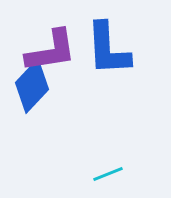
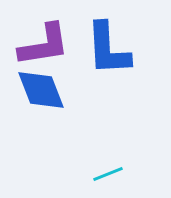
purple L-shape: moved 7 px left, 6 px up
blue diamond: moved 9 px right, 4 px down; rotated 64 degrees counterclockwise
